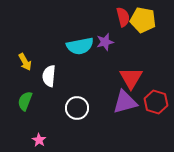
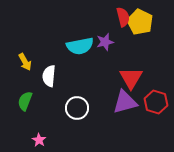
yellow pentagon: moved 3 px left, 2 px down; rotated 15 degrees clockwise
